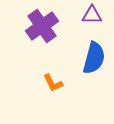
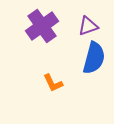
purple triangle: moved 4 px left, 11 px down; rotated 20 degrees counterclockwise
